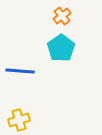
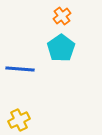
blue line: moved 2 px up
yellow cross: rotated 10 degrees counterclockwise
